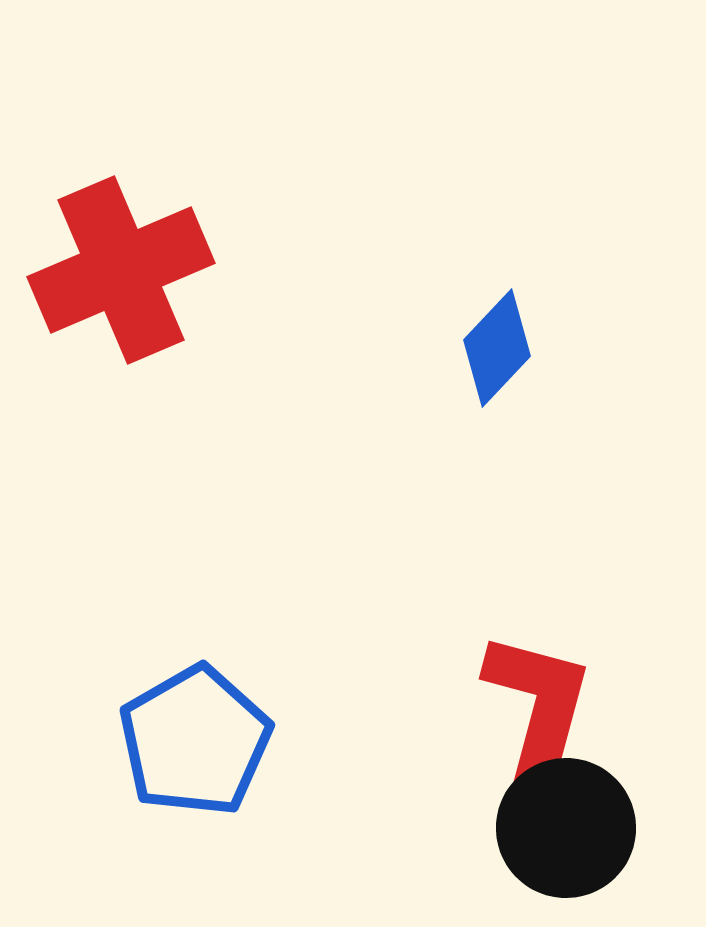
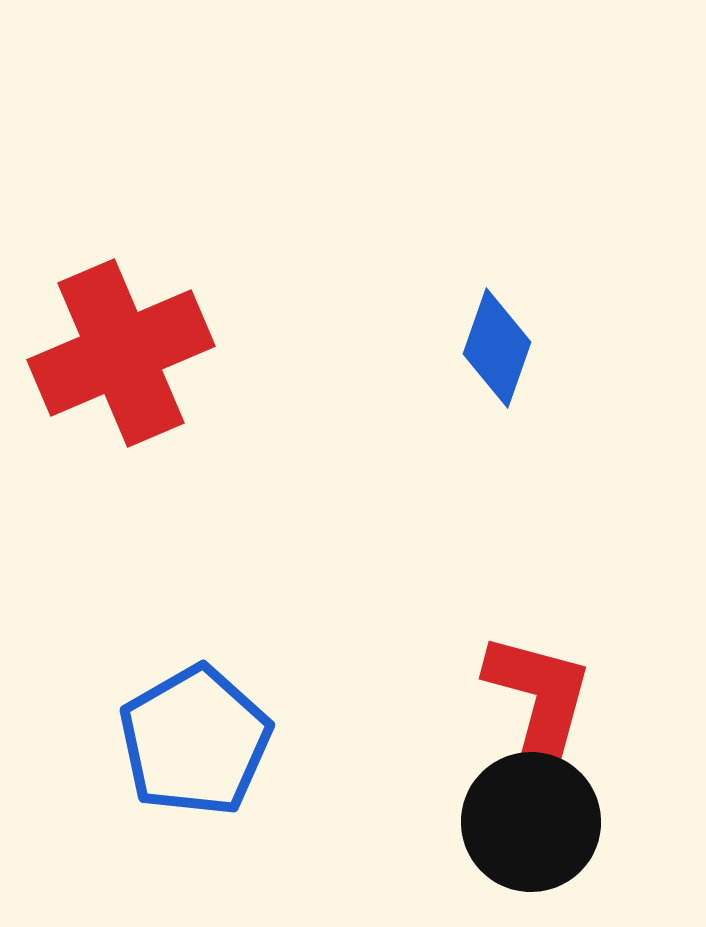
red cross: moved 83 px down
blue diamond: rotated 24 degrees counterclockwise
black circle: moved 35 px left, 6 px up
